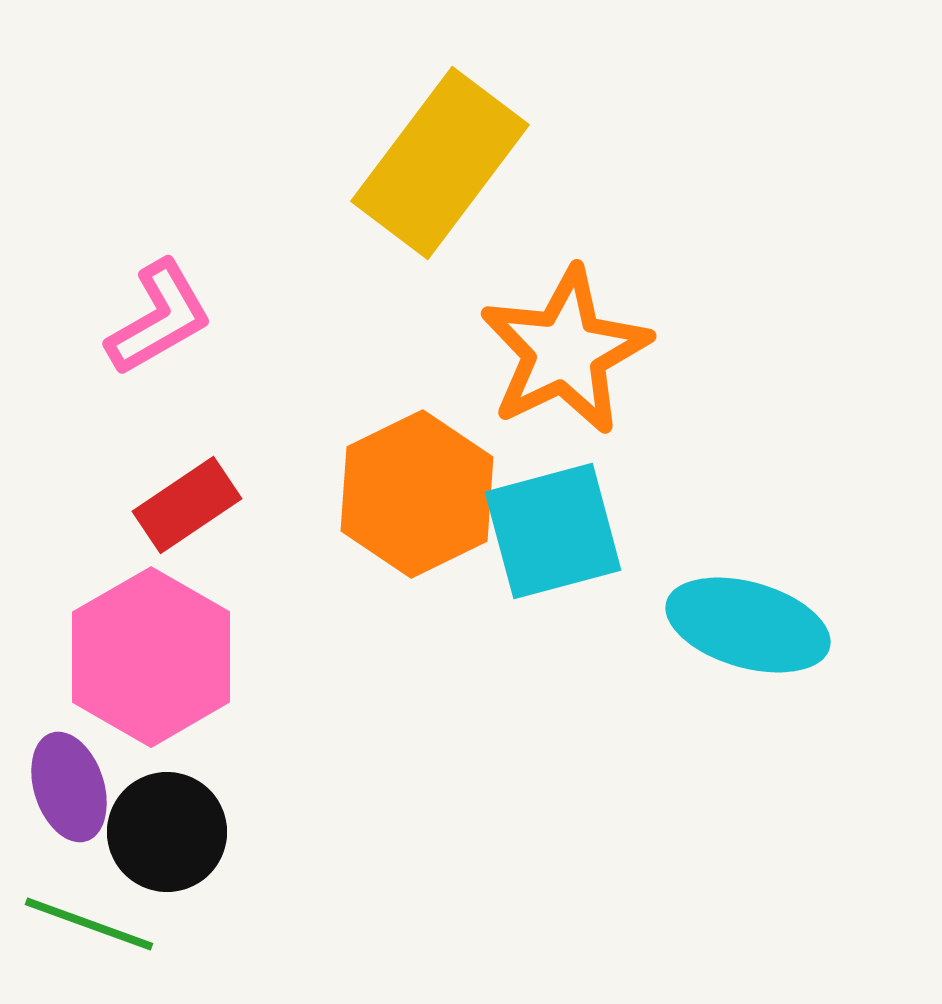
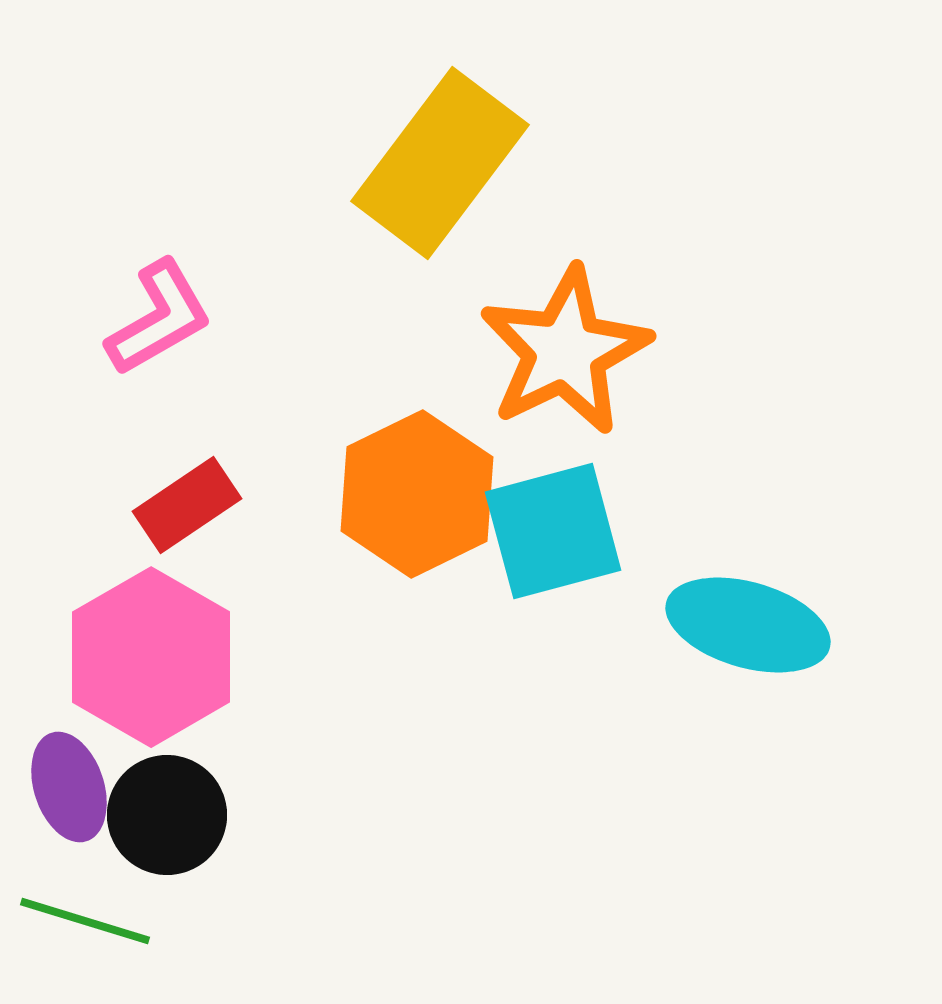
black circle: moved 17 px up
green line: moved 4 px left, 3 px up; rotated 3 degrees counterclockwise
